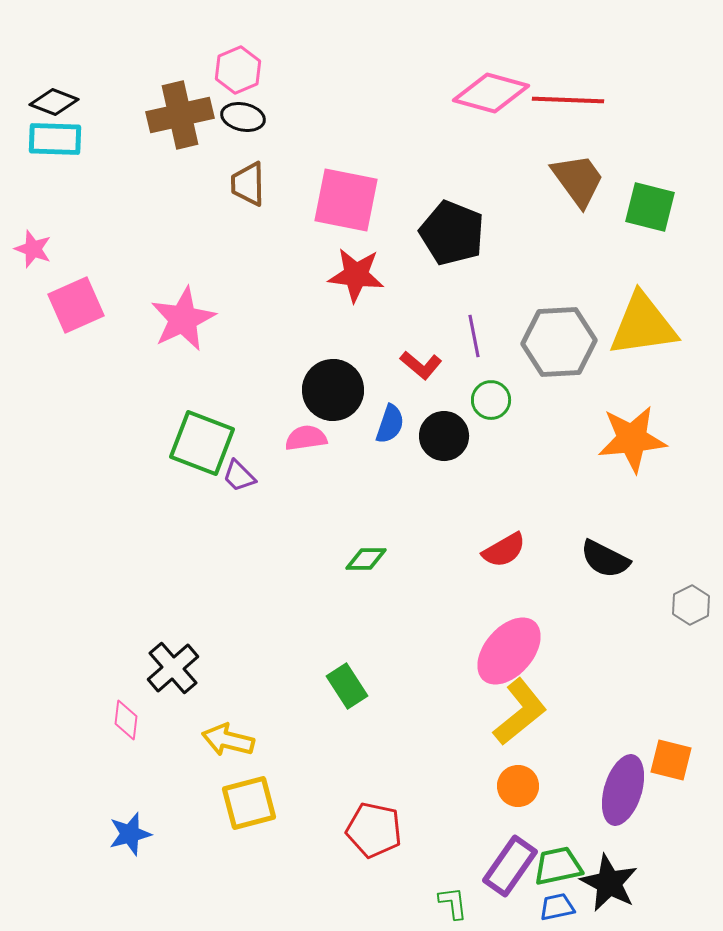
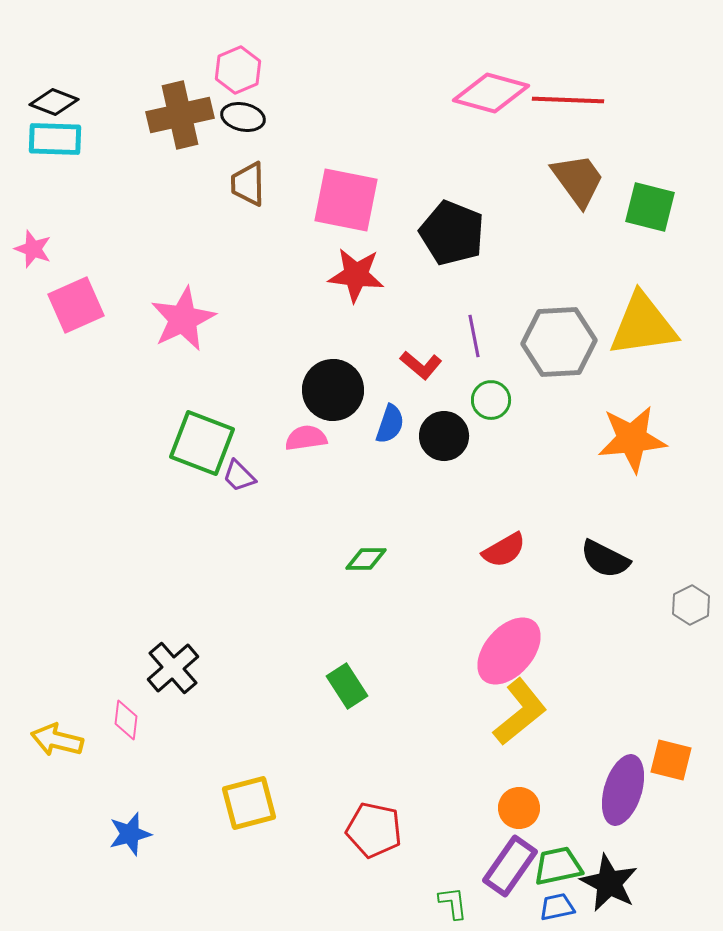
yellow arrow at (228, 740): moved 171 px left
orange circle at (518, 786): moved 1 px right, 22 px down
